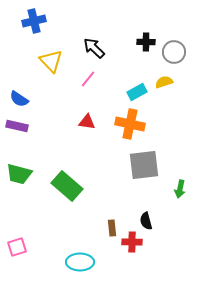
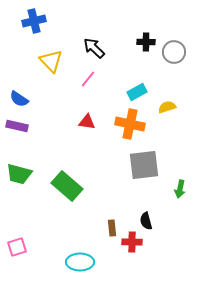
yellow semicircle: moved 3 px right, 25 px down
